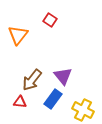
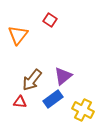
purple triangle: rotated 30 degrees clockwise
blue rectangle: rotated 18 degrees clockwise
